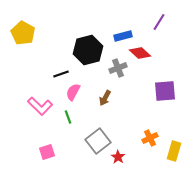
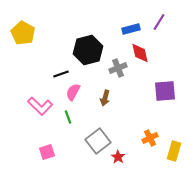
blue rectangle: moved 8 px right, 7 px up
red diamond: rotated 35 degrees clockwise
brown arrow: rotated 14 degrees counterclockwise
